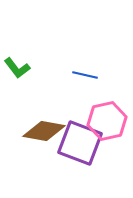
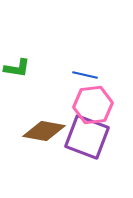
green L-shape: rotated 44 degrees counterclockwise
pink hexagon: moved 14 px left, 16 px up; rotated 6 degrees clockwise
purple square: moved 7 px right, 6 px up
